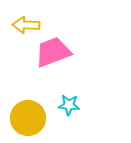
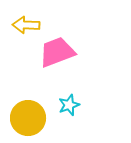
pink trapezoid: moved 4 px right
cyan star: rotated 25 degrees counterclockwise
